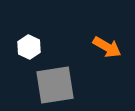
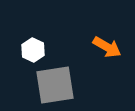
white hexagon: moved 4 px right, 3 px down
